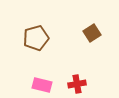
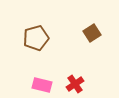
red cross: moved 2 px left; rotated 24 degrees counterclockwise
